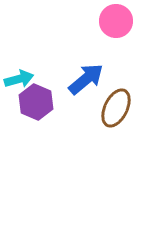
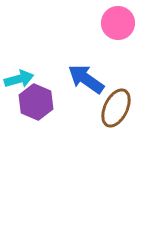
pink circle: moved 2 px right, 2 px down
blue arrow: rotated 105 degrees counterclockwise
